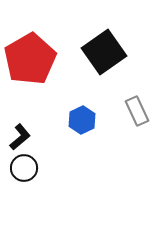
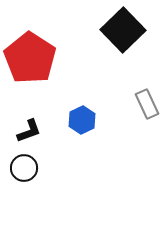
black square: moved 19 px right, 22 px up; rotated 9 degrees counterclockwise
red pentagon: moved 1 px up; rotated 9 degrees counterclockwise
gray rectangle: moved 10 px right, 7 px up
black L-shape: moved 9 px right, 6 px up; rotated 20 degrees clockwise
